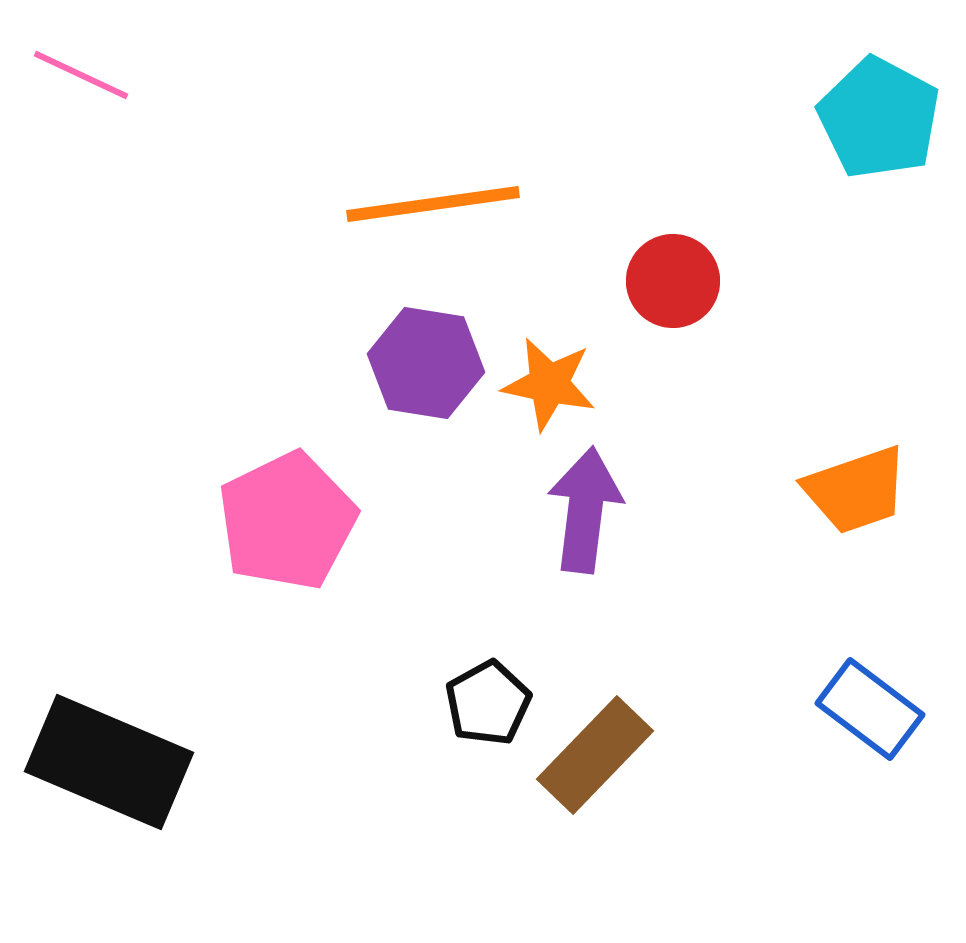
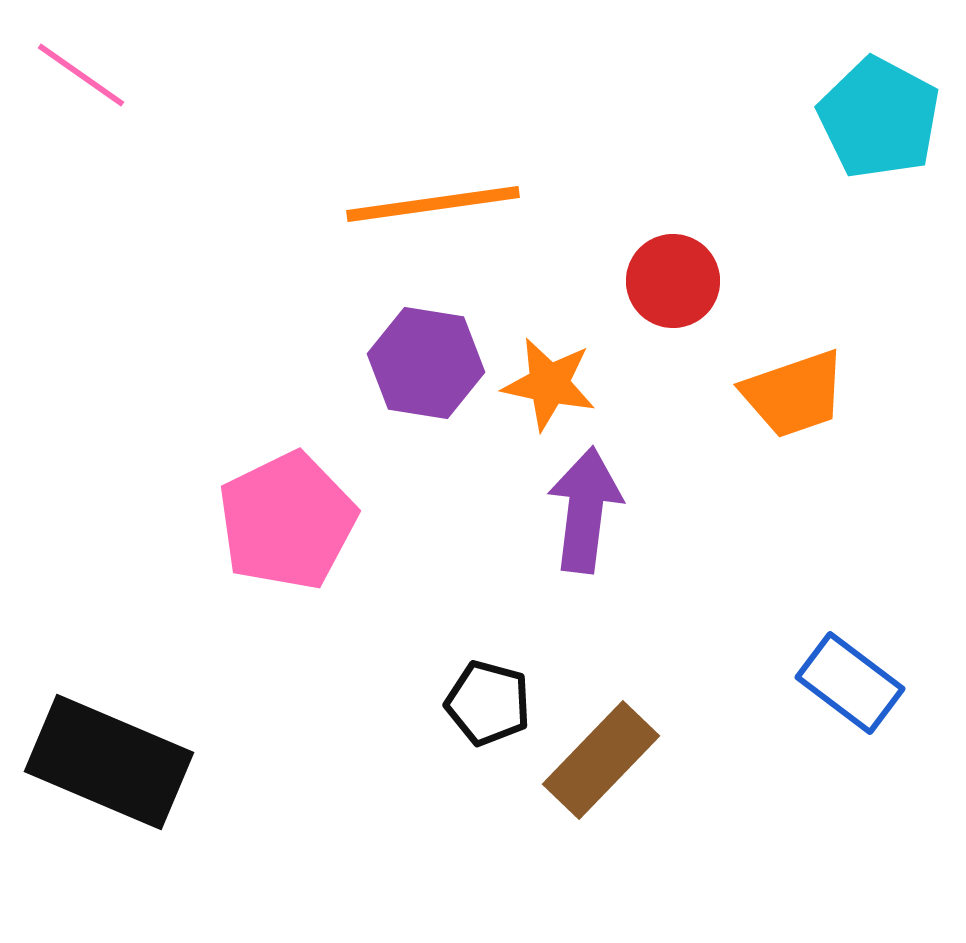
pink line: rotated 10 degrees clockwise
orange trapezoid: moved 62 px left, 96 px up
black pentagon: rotated 28 degrees counterclockwise
blue rectangle: moved 20 px left, 26 px up
brown rectangle: moved 6 px right, 5 px down
